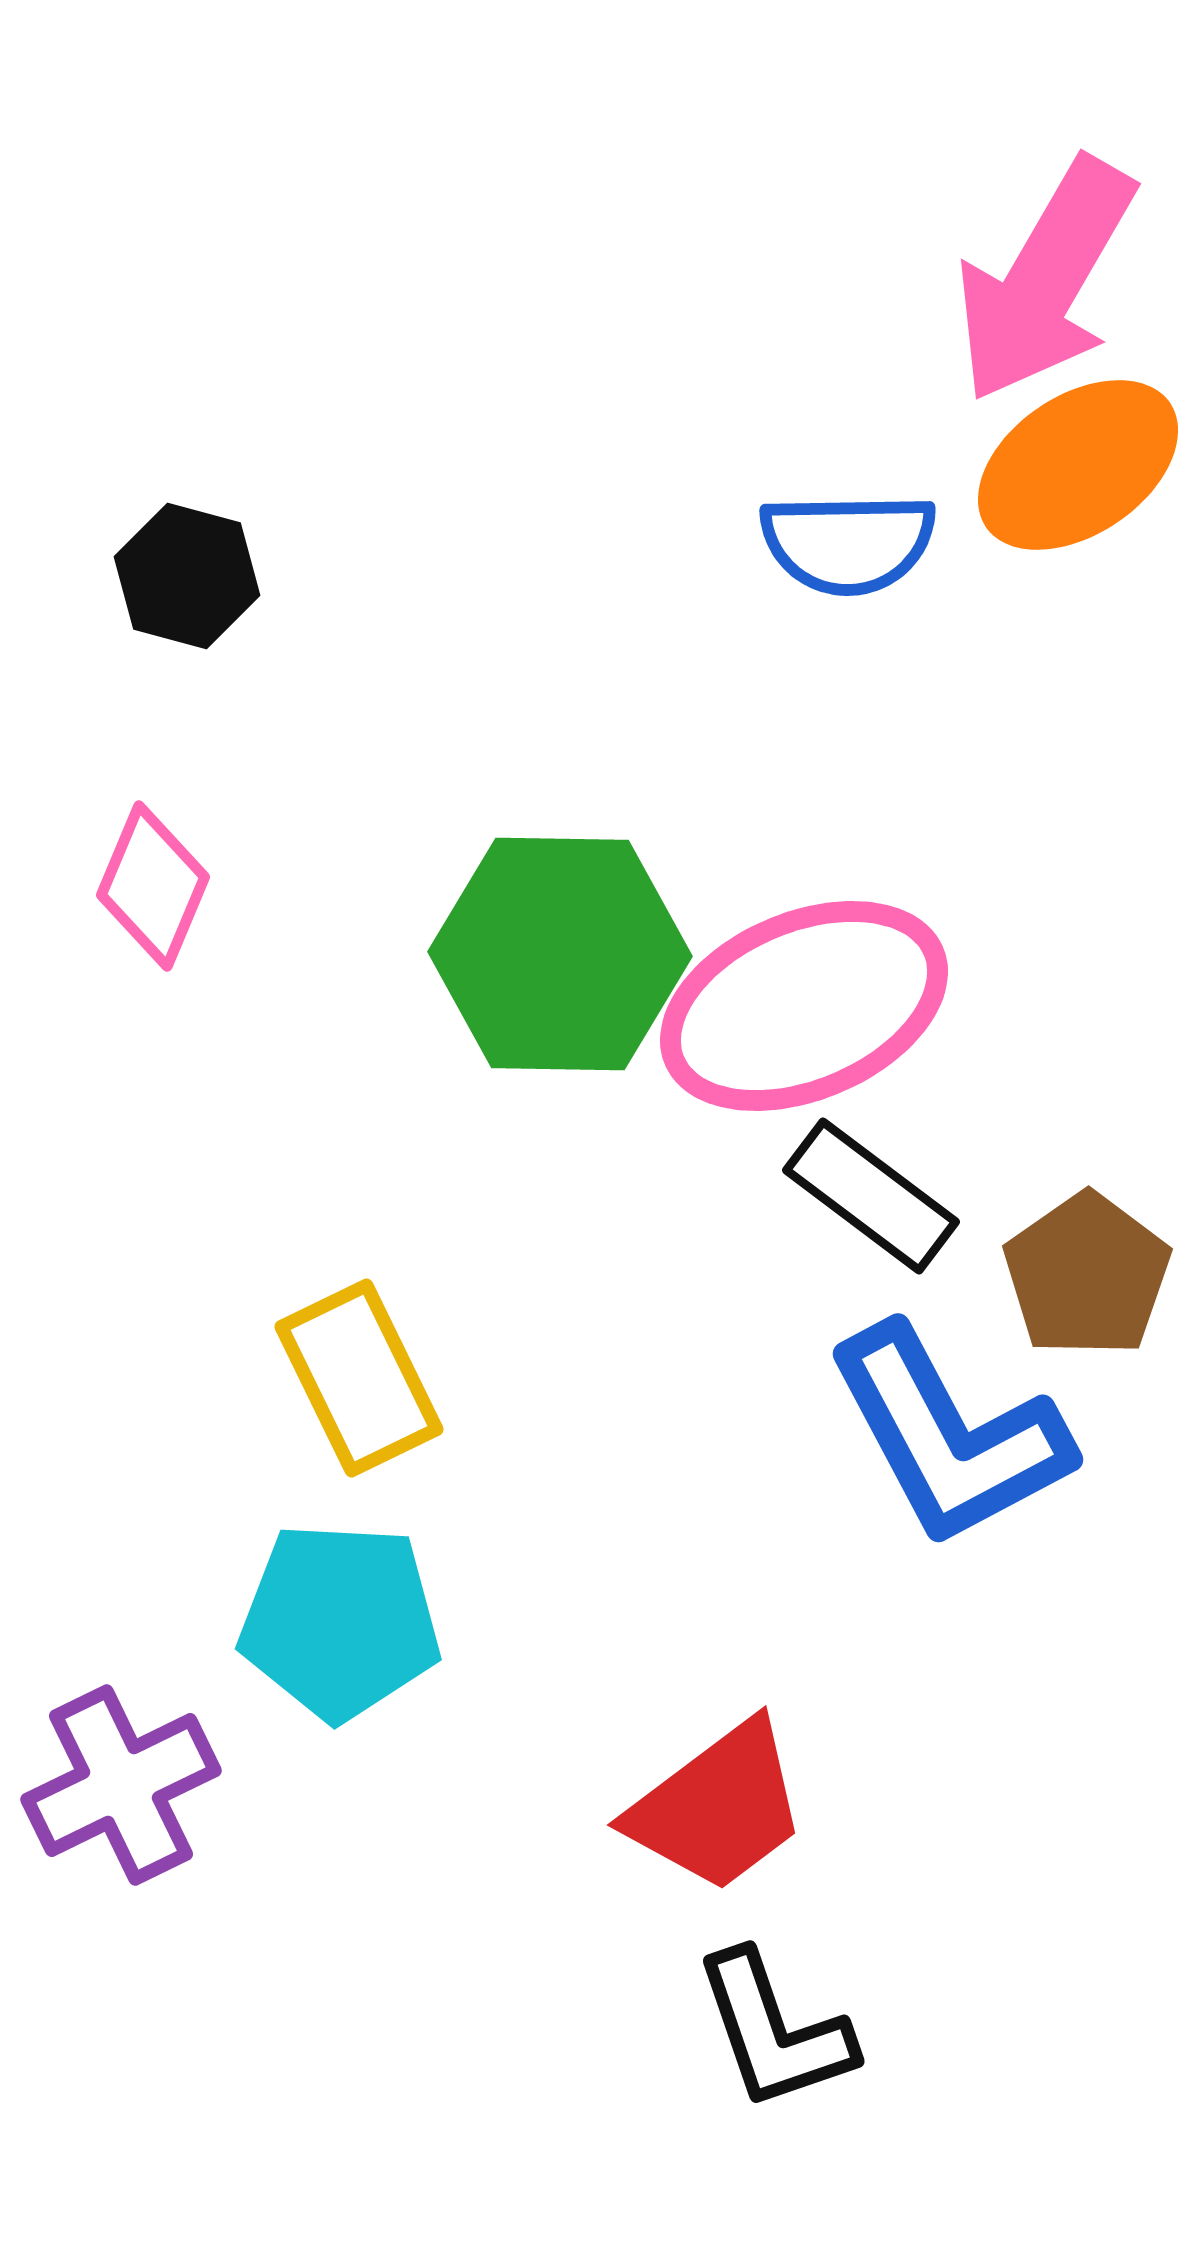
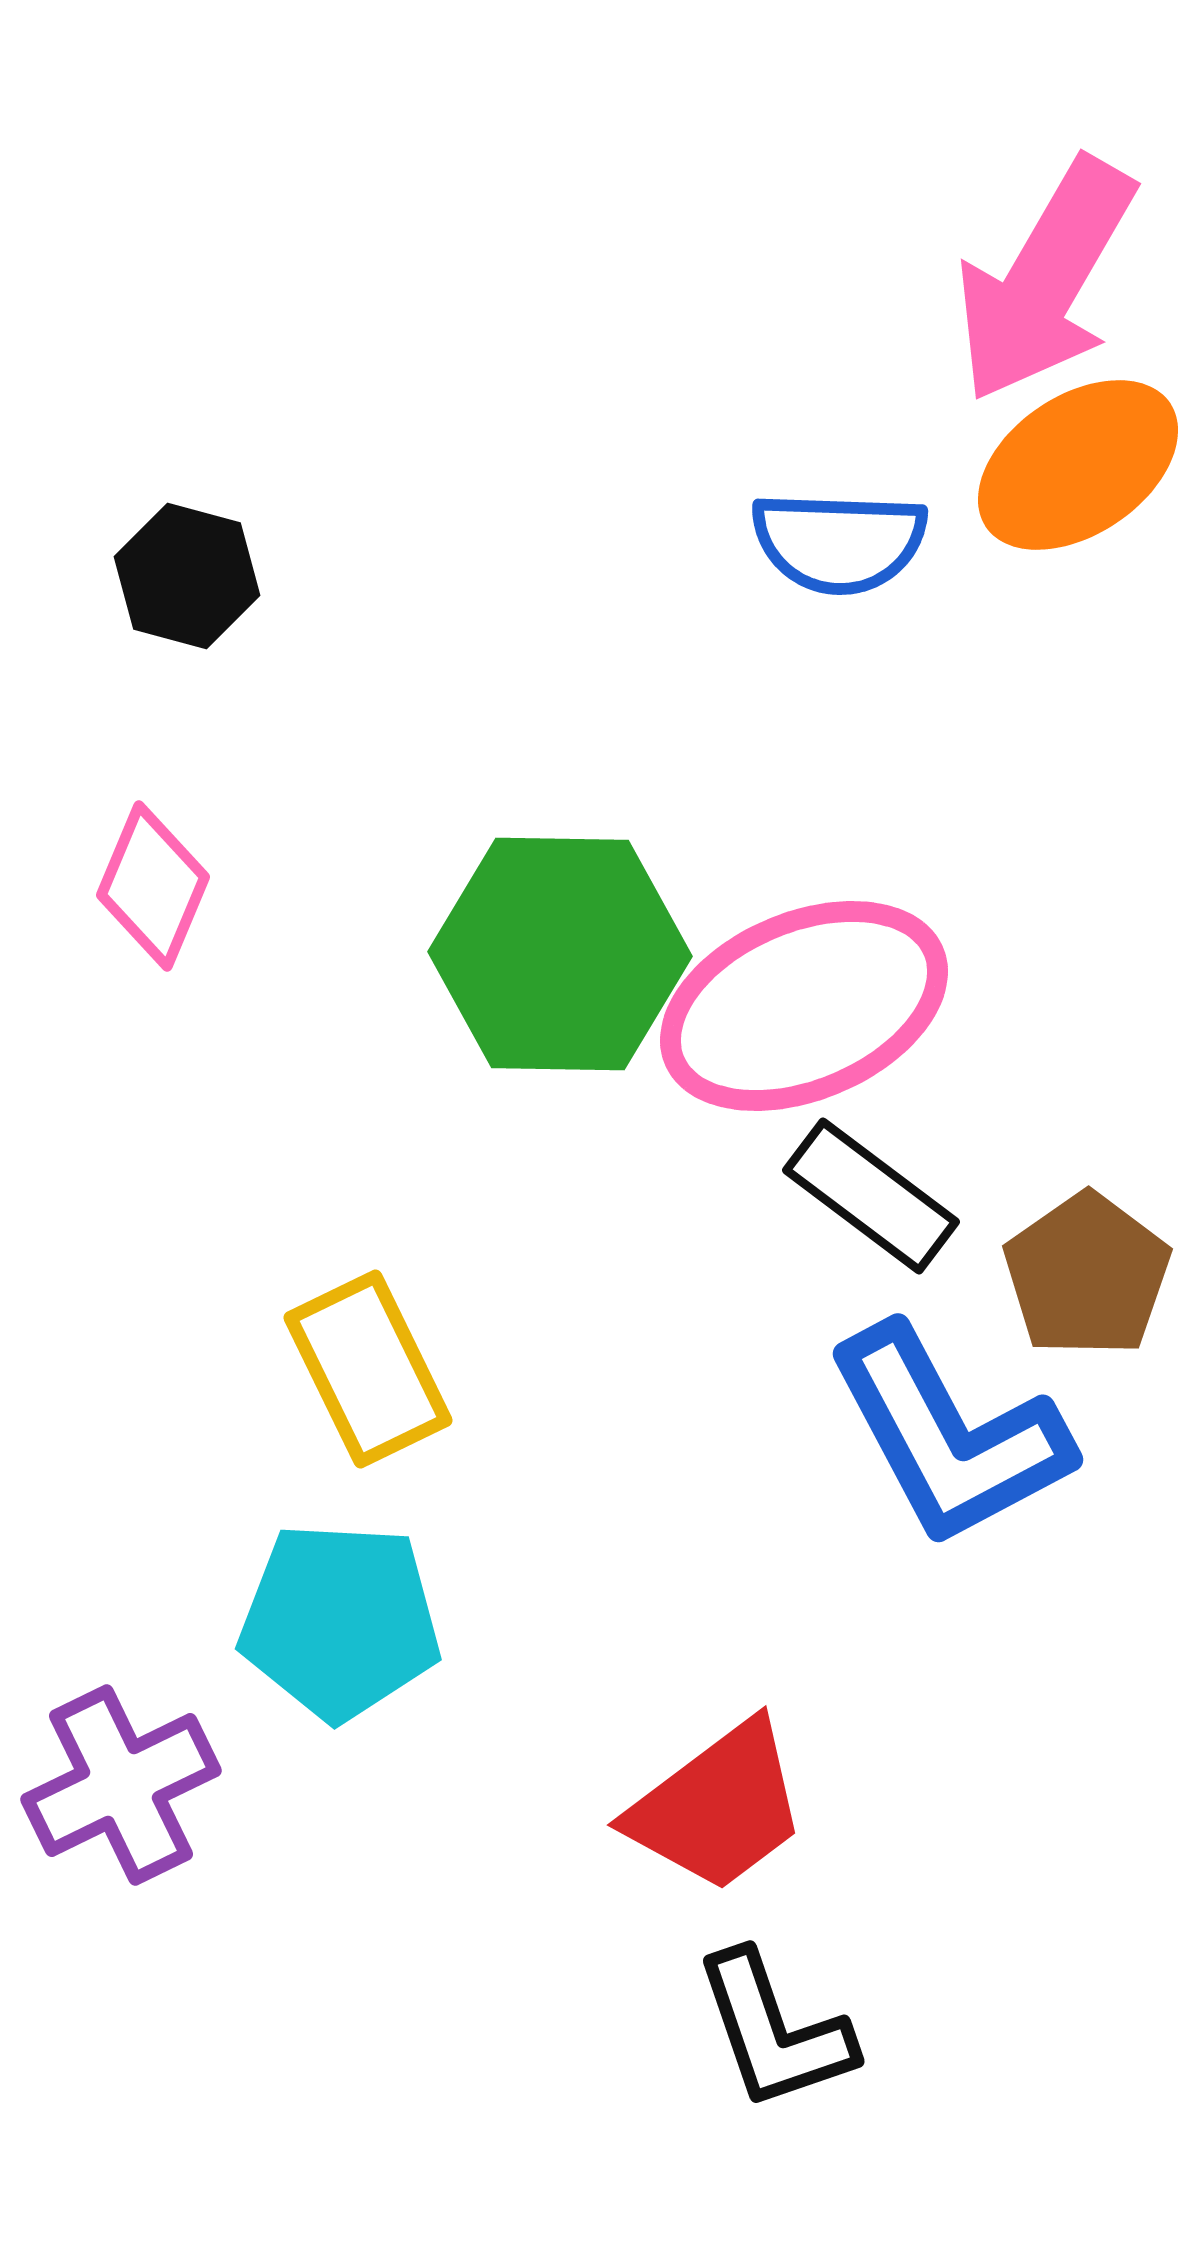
blue semicircle: moved 9 px left, 1 px up; rotated 3 degrees clockwise
yellow rectangle: moved 9 px right, 9 px up
